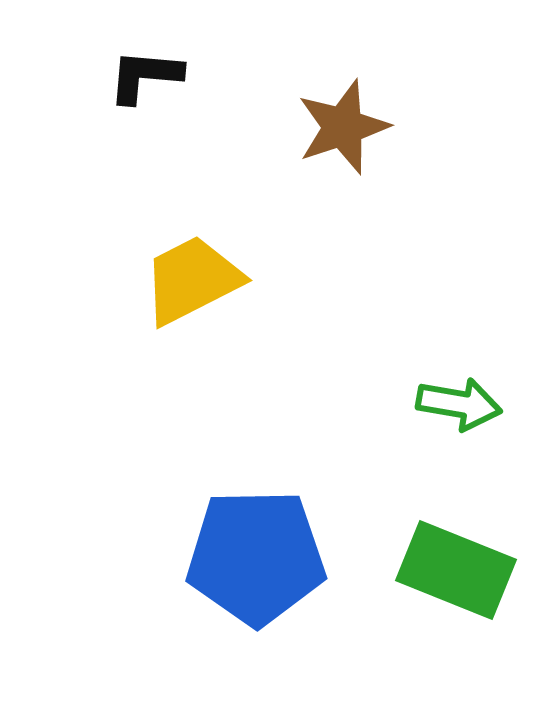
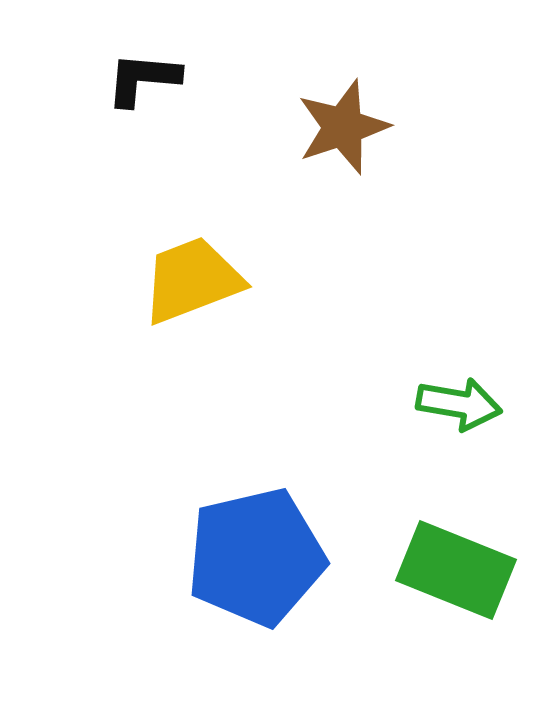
black L-shape: moved 2 px left, 3 px down
yellow trapezoid: rotated 6 degrees clockwise
blue pentagon: rotated 12 degrees counterclockwise
